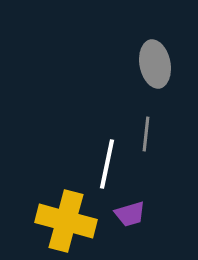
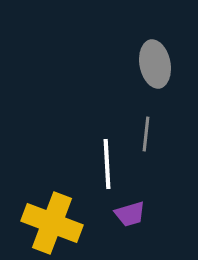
white line: rotated 15 degrees counterclockwise
yellow cross: moved 14 px left, 2 px down; rotated 6 degrees clockwise
